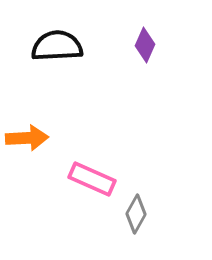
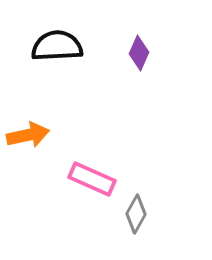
purple diamond: moved 6 px left, 8 px down
orange arrow: moved 1 px right, 3 px up; rotated 9 degrees counterclockwise
